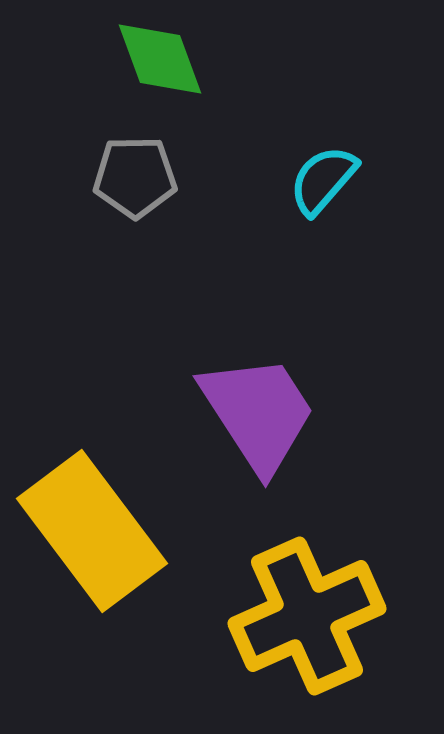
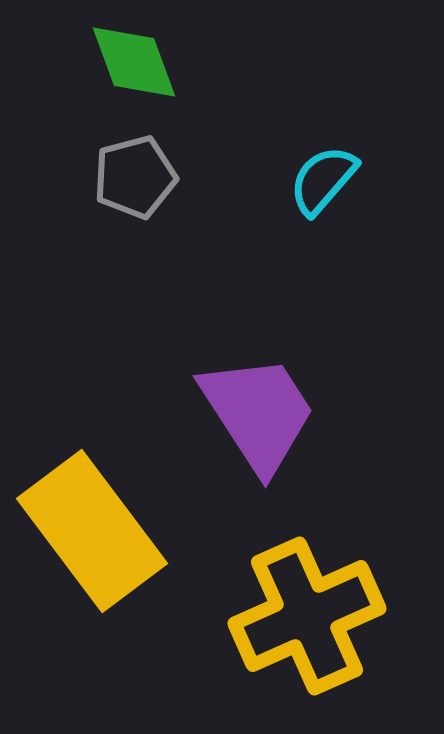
green diamond: moved 26 px left, 3 px down
gray pentagon: rotated 14 degrees counterclockwise
